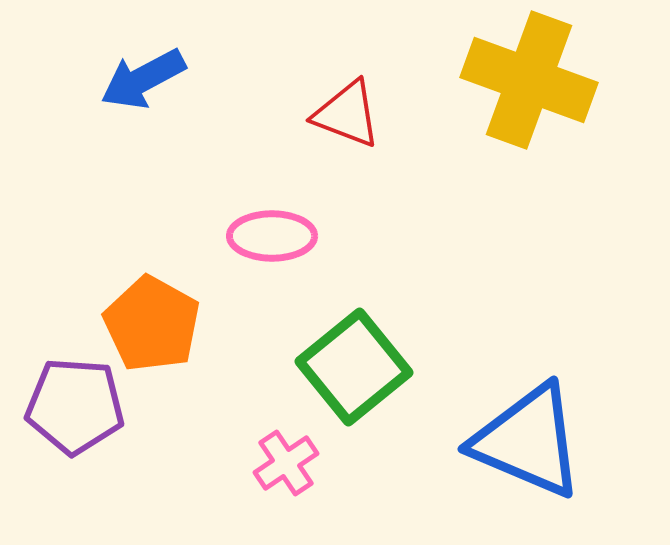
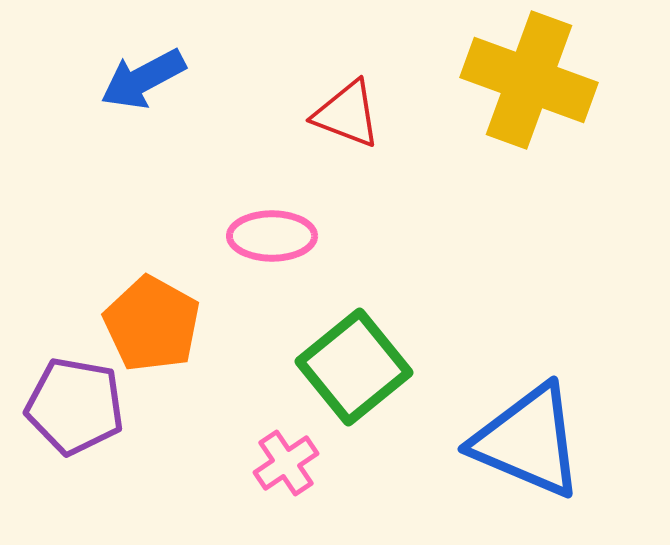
purple pentagon: rotated 6 degrees clockwise
